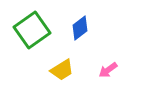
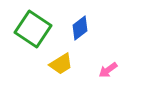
green square: moved 1 px right, 1 px up; rotated 21 degrees counterclockwise
yellow trapezoid: moved 1 px left, 6 px up
